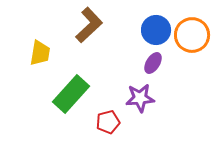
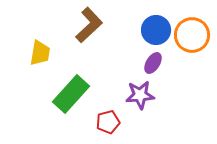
purple star: moved 3 px up
